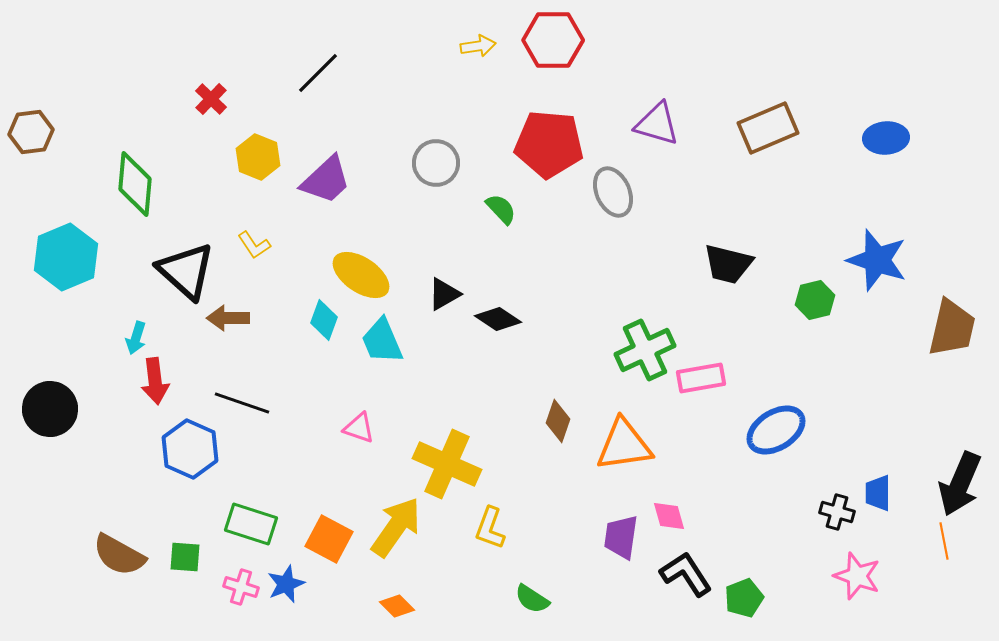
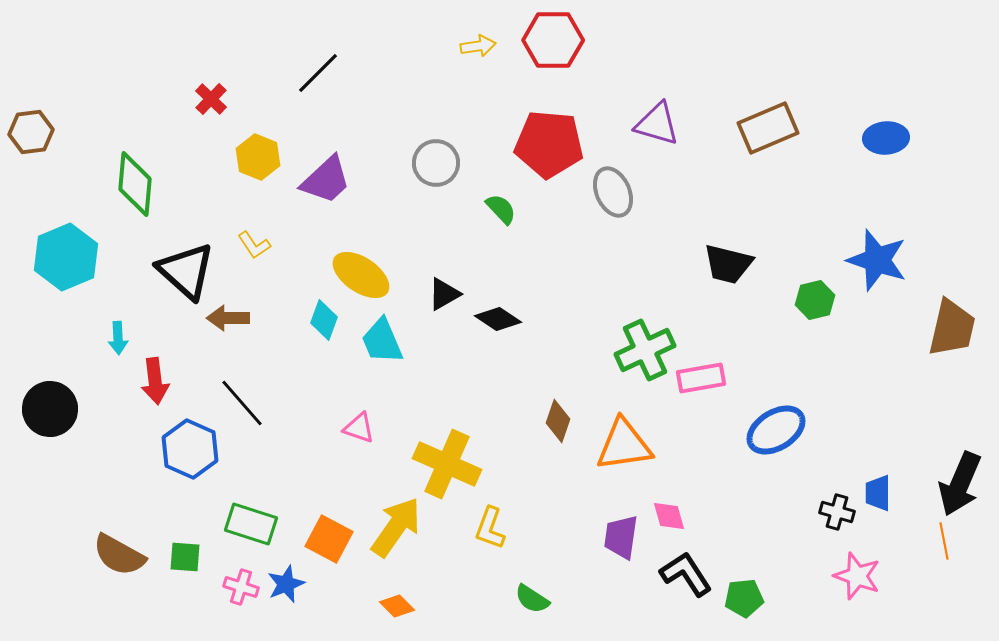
cyan arrow at (136, 338): moved 18 px left; rotated 20 degrees counterclockwise
black line at (242, 403): rotated 30 degrees clockwise
green pentagon at (744, 598): rotated 15 degrees clockwise
